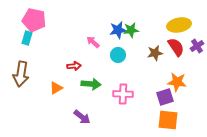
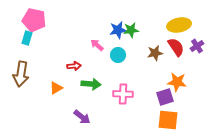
pink arrow: moved 4 px right, 3 px down
